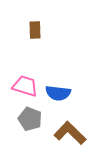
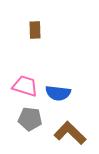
gray pentagon: rotated 15 degrees counterclockwise
